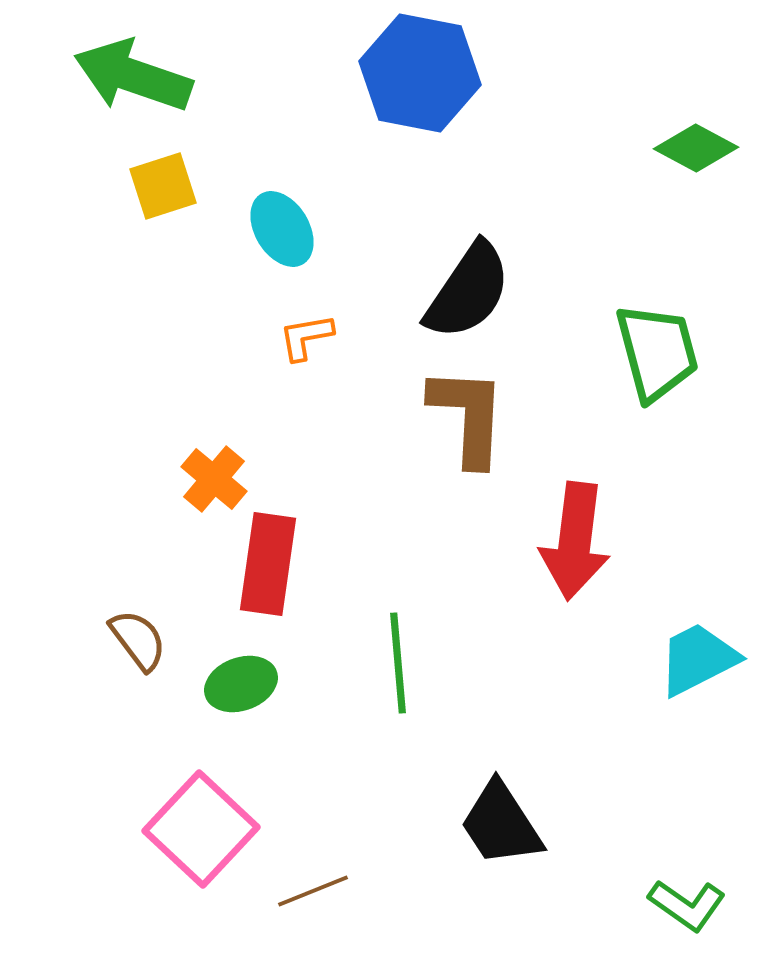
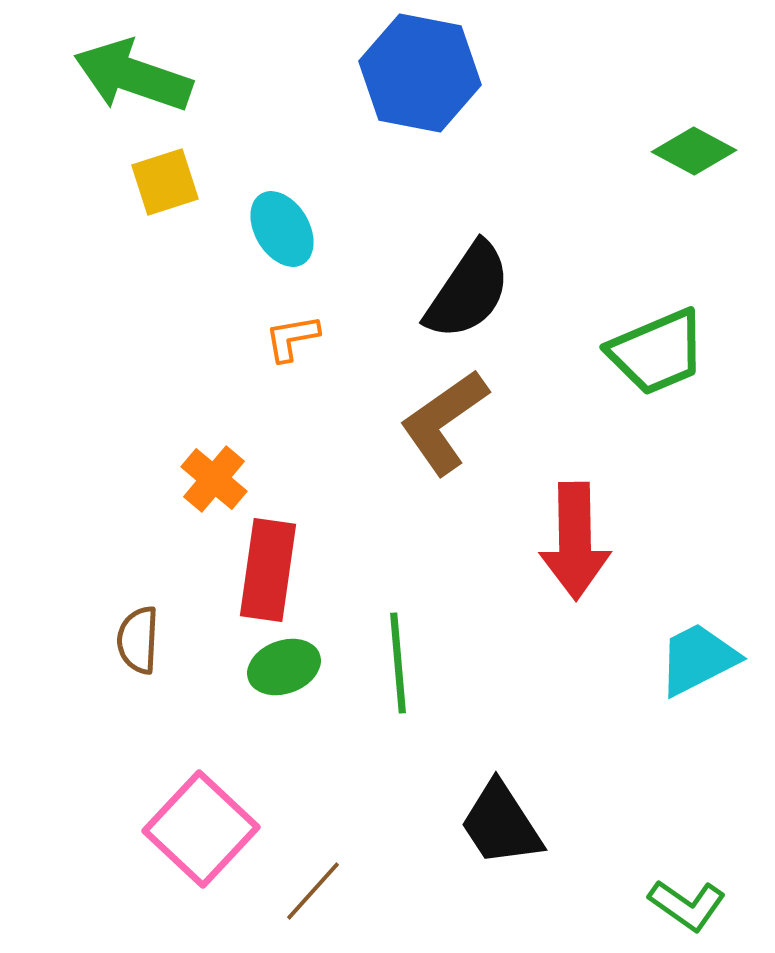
green diamond: moved 2 px left, 3 px down
yellow square: moved 2 px right, 4 px up
orange L-shape: moved 14 px left, 1 px down
green trapezoid: rotated 82 degrees clockwise
brown L-shape: moved 24 px left, 6 px down; rotated 128 degrees counterclockwise
red arrow: rotated 8 degrees counterclockwise
red rectangle: moved 6 px down
brown semicircle: rotated 140 degrees counterclockwise
green ellipse: moved 43 px right, 17 px up
brown line: rotated 26 degrees counterclockwise
